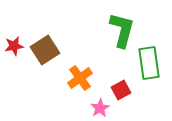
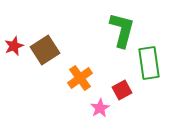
red star: rotated 12 degrees counterclockwise
red square: moved 1 px right
